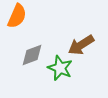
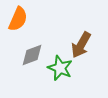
orange semicircle: moved 1 px right, 3 px down
brown arrow: rotated 28 degrees counterclockwise
